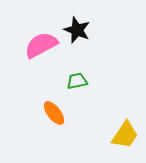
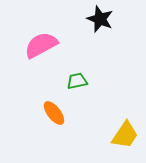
black star: moved 23 px right, 11 px up
